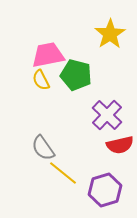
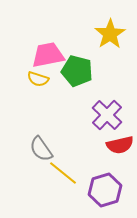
green pentagon: moved 1 px right, 4 px up
yellow semicircle: moved 3 px left, 1 px up; rotated 45 degrees counterclockwise
gray semicircle: moved 2 px left, 1 px down
